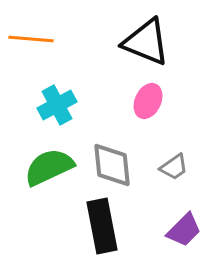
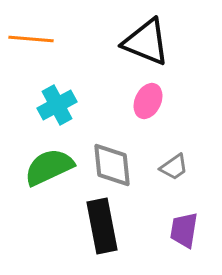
purple trapezoid: rotated 144 degrees clockwise
